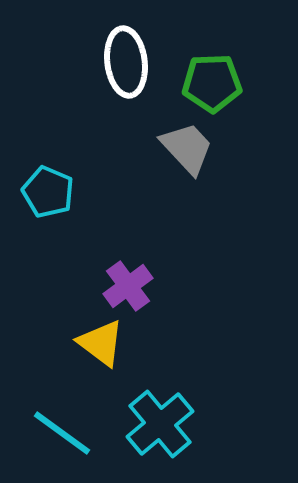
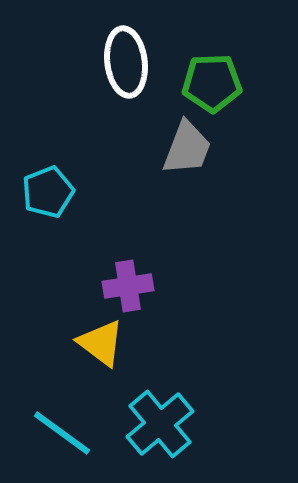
gray trapezoid: rotated 64 degrees clockwise
cyan pentagon: rotated 27 degrees clockwise
purple cross: rotated 27 degrees clockwise
